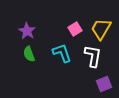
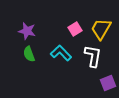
purple star: rotated 18 degrees counterclockwise
cyan L-shape: moved 1 px left; rotated 25 degrees counterclockwise
purple square: moved 4 px right, 1 px up
